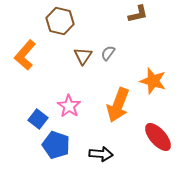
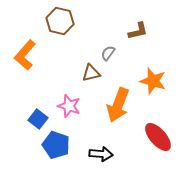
brown L-shape: moved 17 px down
brown triangle: moved 8 px right, 17 px down; rotated 42 degrees clockwise
pink star: rotated 15 degrees counterclockwise
